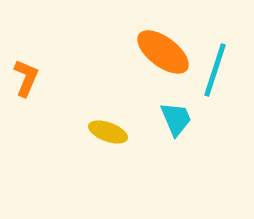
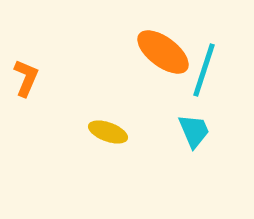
cyan line: moved 11 px left
cyan trapezoid: moved 18 px right, 12 px down
